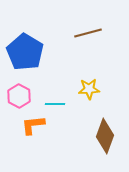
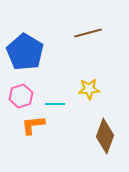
pink hexagon: moved 2 px right; rotated 15 degrees clockwise
